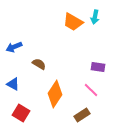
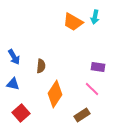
blue arrow: moved 10 px down; rotated 98 degrees counterclockwise
brown semicircle: moved 2 px right, 2 px down; rotated 64 degrees clockwise
blue triangle: rotated 16 degrees counterclockwise
pink line: moved 1 px right, 1 px up
red square: rotated 18 degrees clockwise
